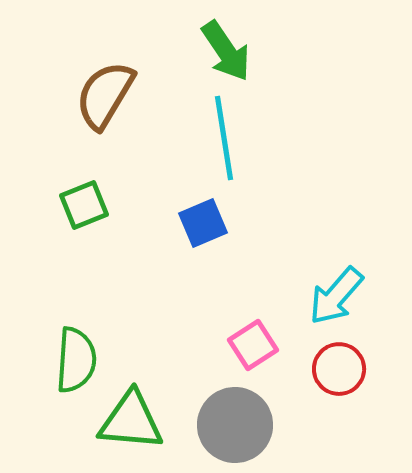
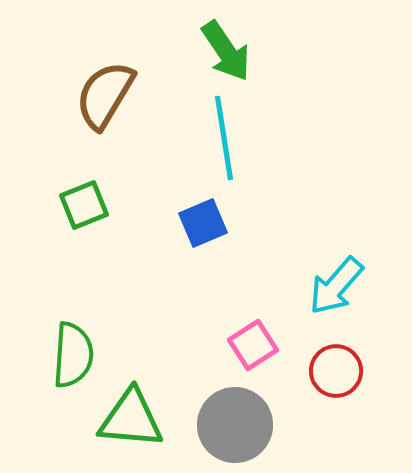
cyan arrow: moved 10 px up
green semicircle: moved 3 px left, 5 px up
red circle: moved 3 px left, 2 px down
green triangle: moved 2 px up
